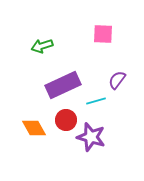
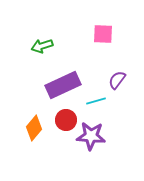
orange diamond: rotated 70 degrees clockwise
purple star: moved 1 px up; rotated 12 degrees counterclockwise
